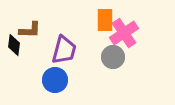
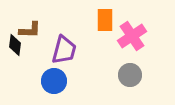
pink cross: moved 8 px right, 3 px down
black diamond: moved 1 px right
gray circle: moved 17 px right, 18 px down
blue circle: moved 1 px left, 1 px down
